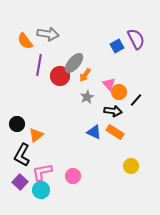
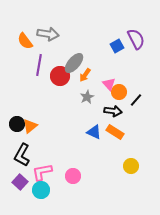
orange triangle: moved 6 px left, 9 px up
